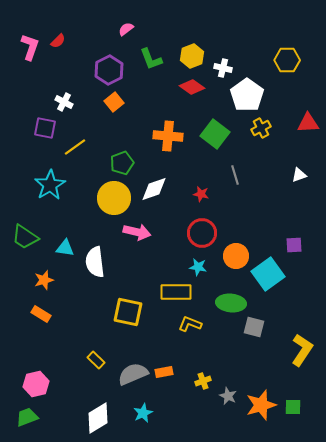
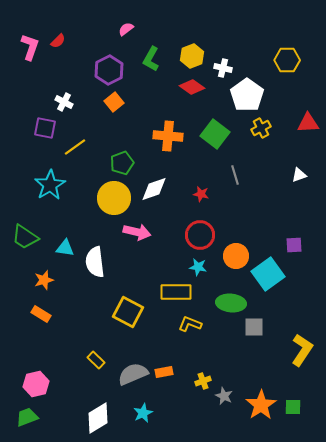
green L-shape at (151, 59): rotated 50 degrees clockwise
red circle at (202, 233): moved 2 px left, 2 px down
yellow square at (128, 312): rotated 16 degrees clockwise
gray square at (254, 327): rotated 15 degrees counterclockwise
gray star at (228, 396): moved 4 px left
orange star at (261, 405): rotated 16 degrees counterclockwise
